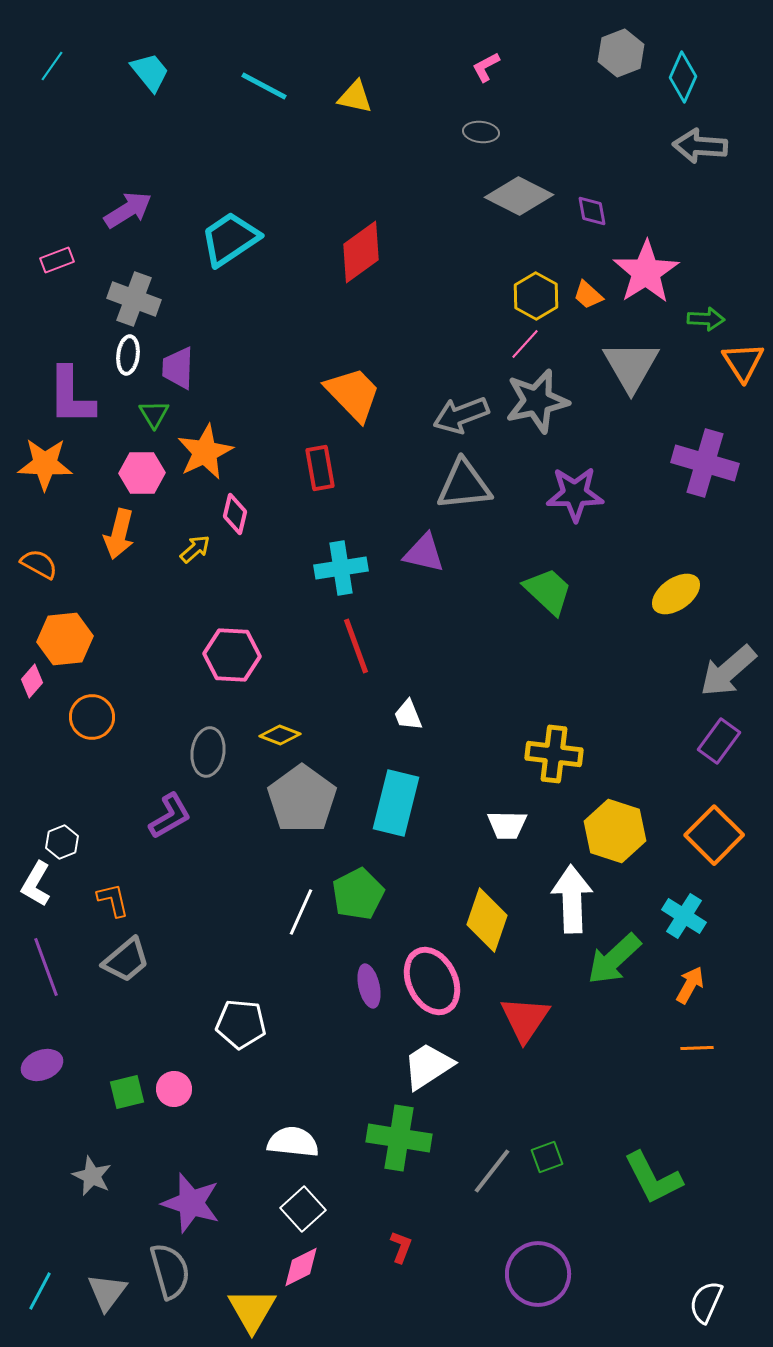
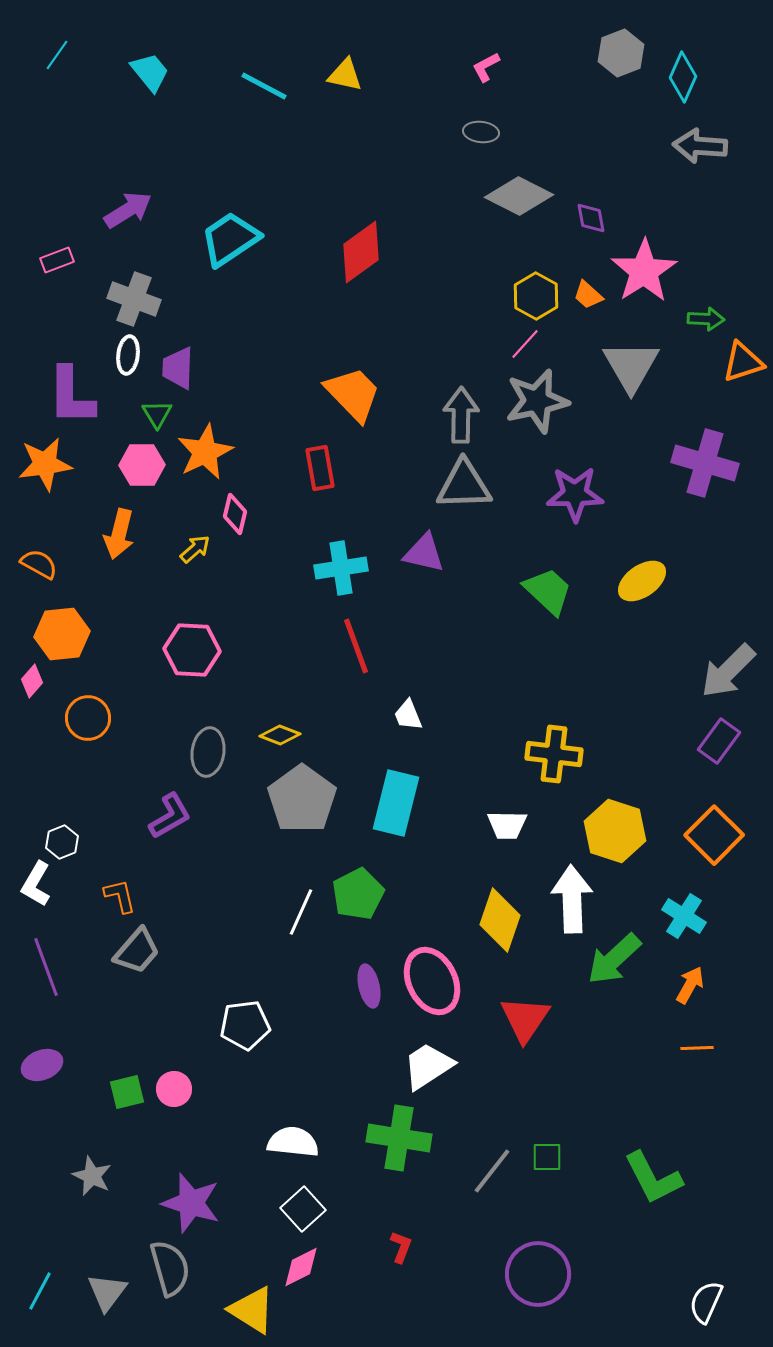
cyan line at (52, 66): moved 5 px right, 11 px up
yellow triangle at (355, 97): moved 10 px left, 22 px up
purple diamond at (592, 211): moved 1 px left, 7 px down
pink star at (646, 272): moved 2 px left, 1 px up
orange triangle at (743, 362): rotated 45 degrees clockwise
green triangle at (154, 414): moved 3 px right
gray arrow at (461, 415): rotated 112 degrees clockwise
orange star at (45, 464): rotated 10 degrees counterclockwise
pink hexagon at (142, 473): moved 8 px up
gray triangle at (464, 485): rotated 4 degrees clockwise
yellow ellipse at (676, 594): moved 34 px left, 13 px up
orange hexagon at (65, 639): moved 3 px left, 5 px up
pink hexagon at (232, 655): moved 40 px left, 5 px up
gray arrow at (728, 671): rotated 4 degrees counterclockwise
orange circle at (92, 717): moved 4 px left, 1 px down
orange L-shape at (113, 900): moved 7 px right, 4 px up
yellow diamond at (487, 920): moved 13 px right
gray trapezoid at (126, 960): moved 11 px right, 9 px up; rotated 9 degrees counterclockwise
white pentagon at (241, 1024): moved 4 px right, 1 px down; rotated 12 degrees counterclockwise
green square at (547, 1157): rotated 20 degrees clockwise
gray semicircle at (170, 1271): moved 3 px up
yellow triangle at (252, 1310): rotated 28 degrees counterclockwise
